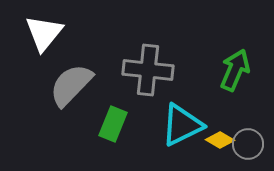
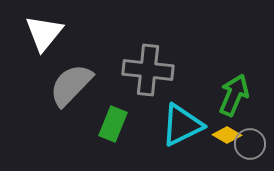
green arrow: moved 1 px left, 25 px down
yellow diamond: moved 7 px right, 5 px up
gray circle: moved 2 px right
